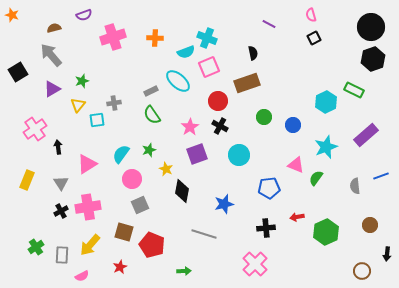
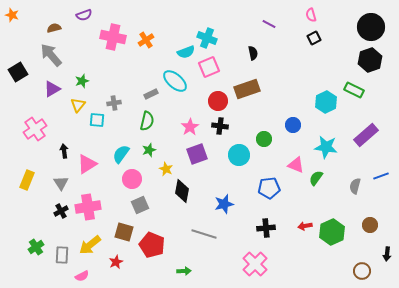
pink cross at (113, 37): rotated 30 degrees clockwise
orange cross at (155, 38): moved 9 px left, 2 px down; rotated 35 degrees counterclockwise
black hexagon at (373, 59): moved 3 px left, 1 px down
cyan ellipse at (178, 81): moved 3 px left
brown rectangle at (247, 83): moved 6 px down
gray rectangle at (151, 91): moved 3 px down
green semicircle at (152, 115): moved 5 px left, 6 px down; rotated 132 degrees counterclockwise
green circle at (264, 117): moved 22 px down
cyan square at (97, 120): rotated 14 degrees clockwise
black cross at (220, 126): rotated 21 degrees counterclockwise
black arrow at (58, 147): moved 6 px right, 4 px down
cyan star at (326, 147): rotated 30 degrees clockwise
gray semicircle at (355, 186): rotated 21 degrees clockwise
red arrow at (297, 217): moved 8 px right, 9 px down
green hexagon at (326, 232): moved 6 px right
yellow arrow at (90, 245): rotated 10 degrees clockwise
red star at (120, 267): moved 4 px left, 5 px up
